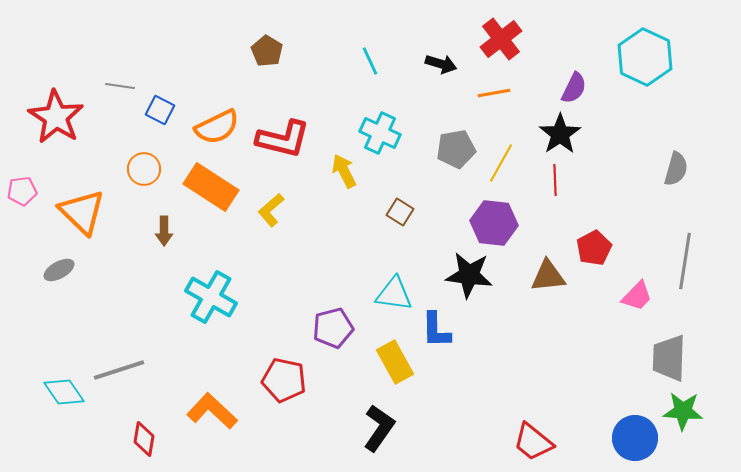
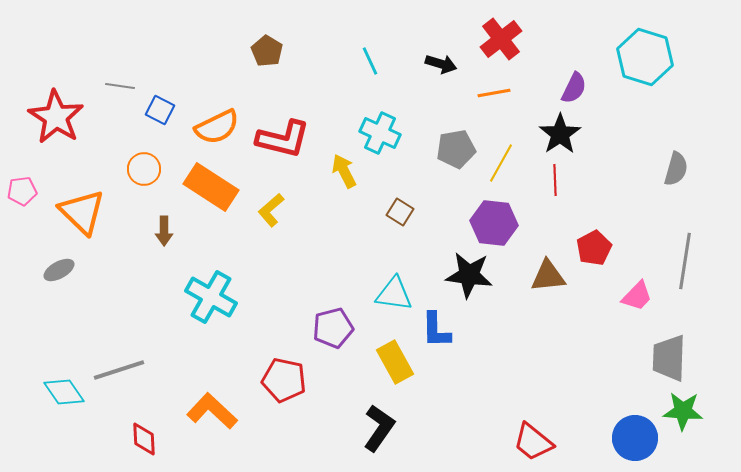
cyan hexagon at (645, 57): rotated 8 degrees counterclockwise
red diamond at (144, 439): rotated 12 degrees counterclockwise
